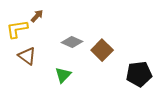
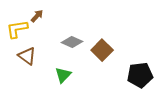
black pentagon: moved 1 px right, 1 px down
